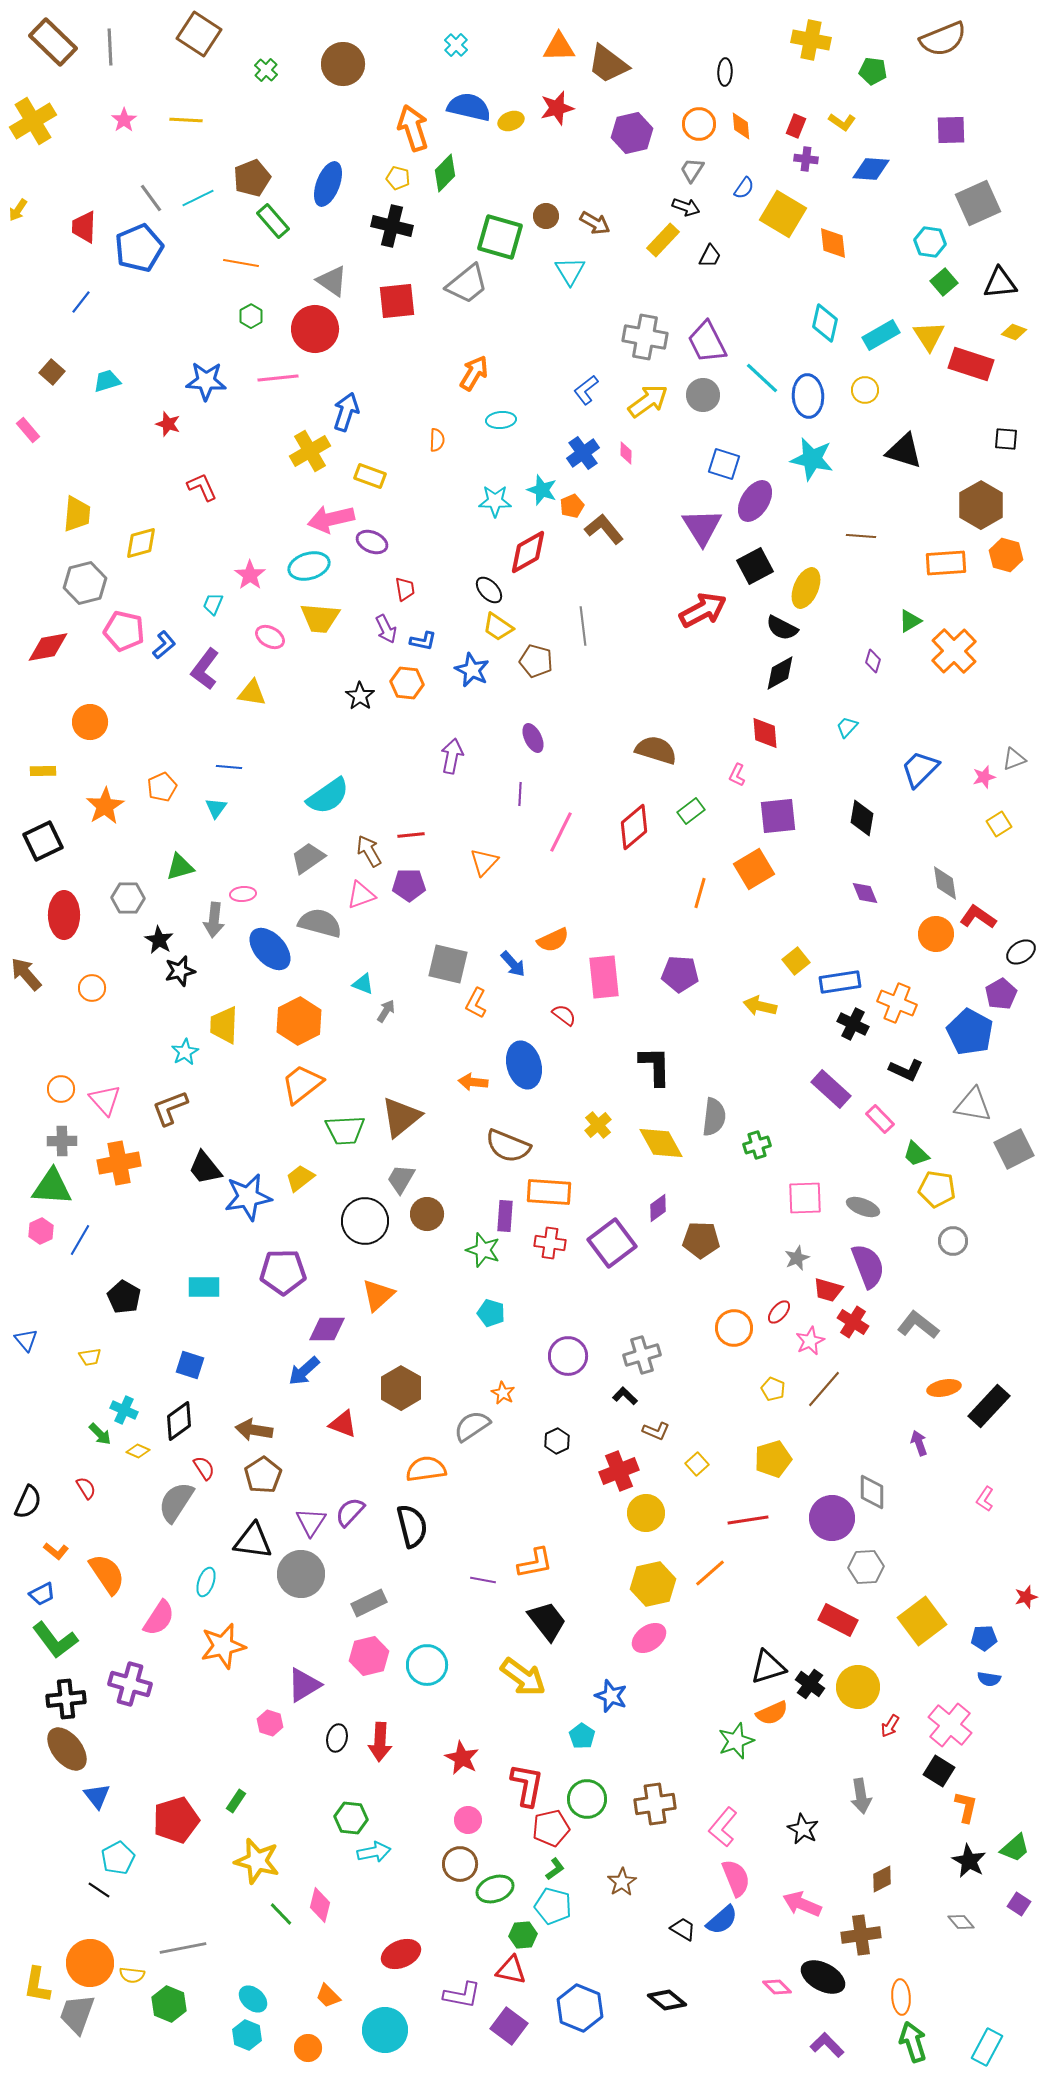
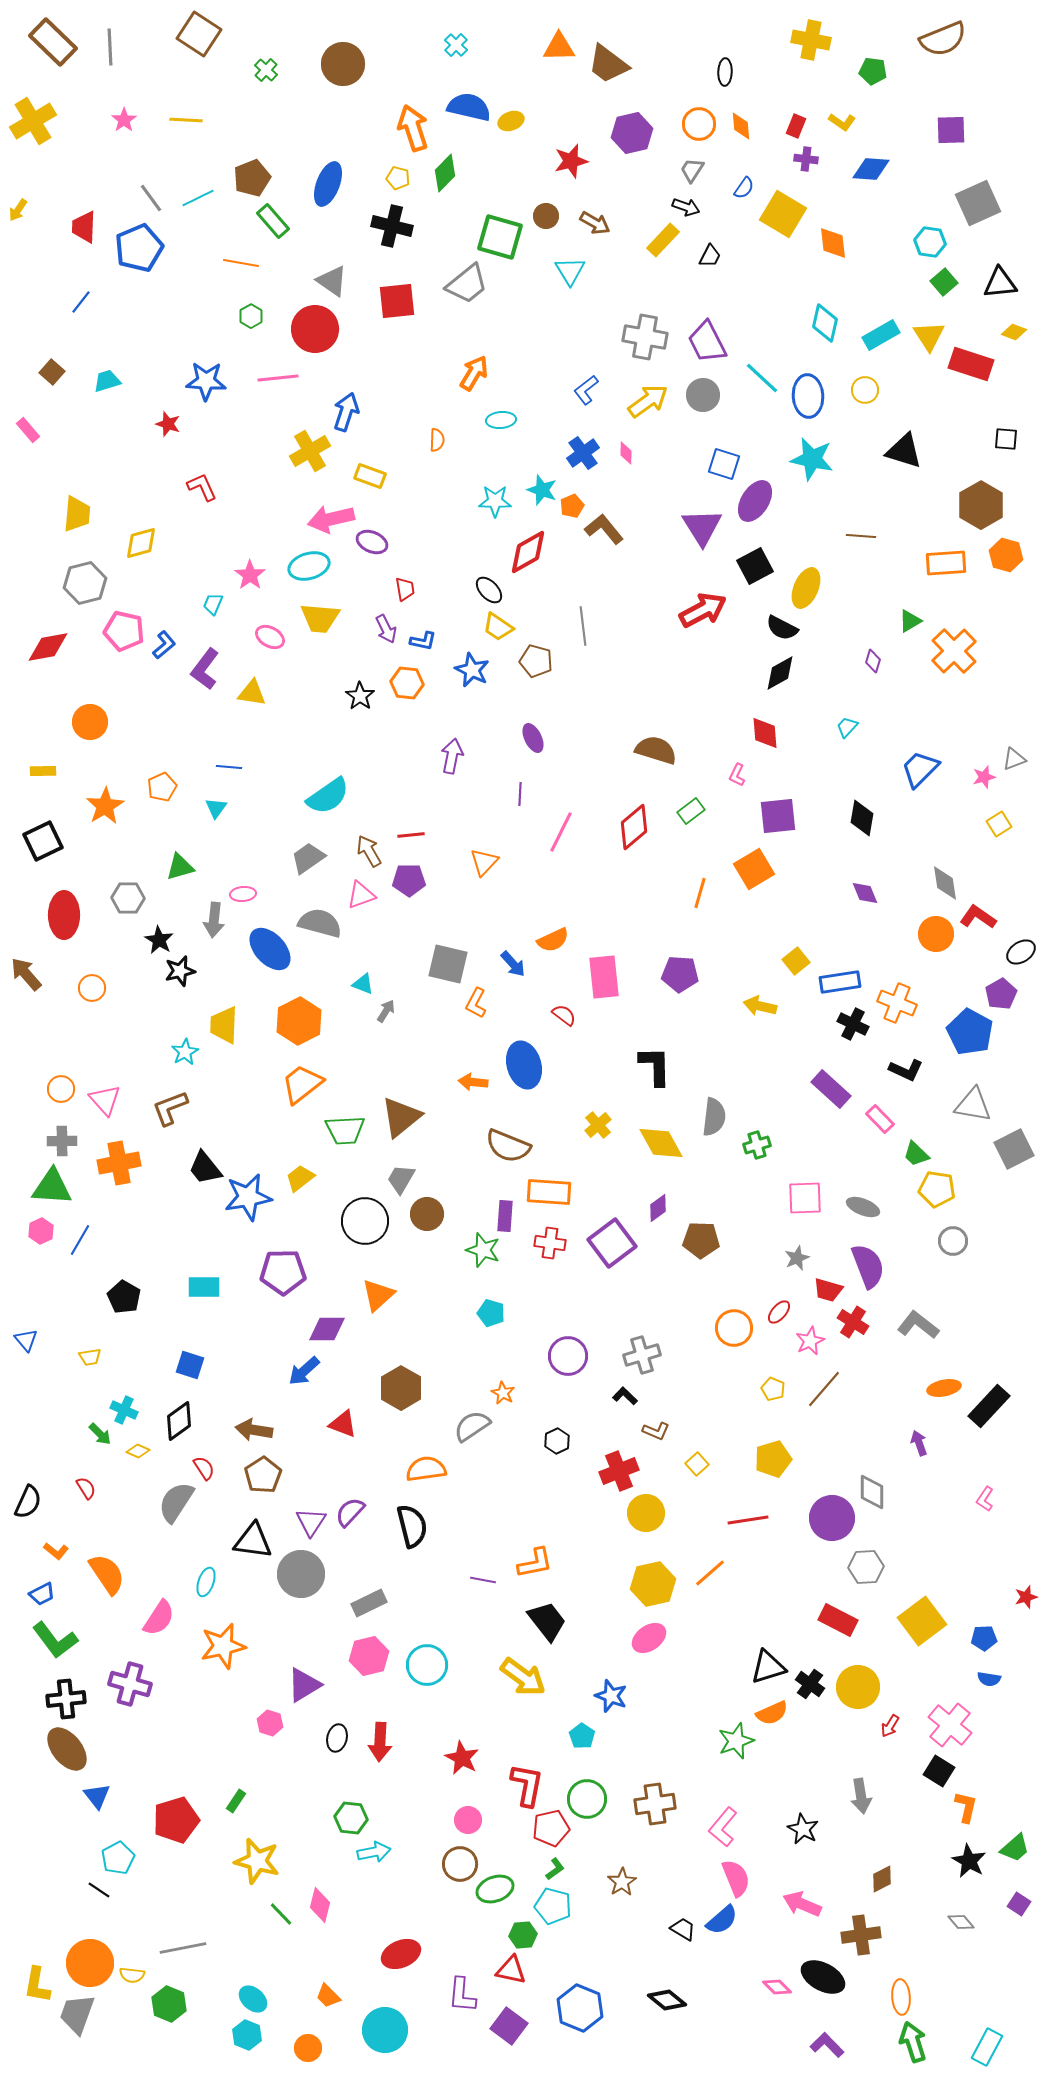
red star at (557, 108): moved 14 px right, 53 px down
purple pentagon at (409, 885): moved 5 px up
purple L-shape at (462, 1995): rotated 84 degrees clockwise
